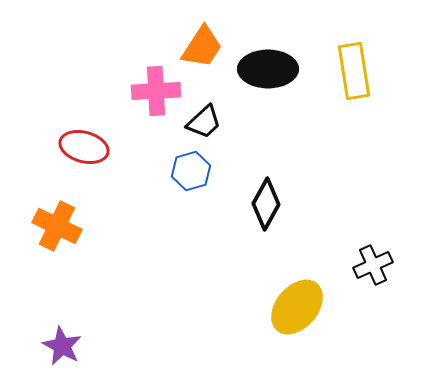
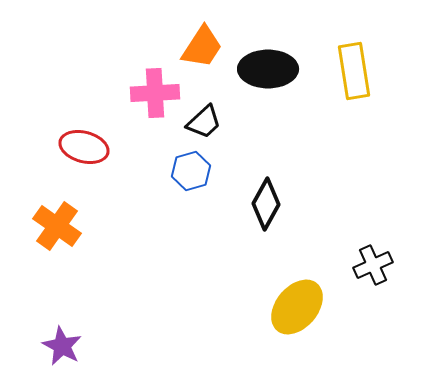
pink cross: moved 1 px left, 2 px down
orange cross: rotated 9 degrees clockwise
